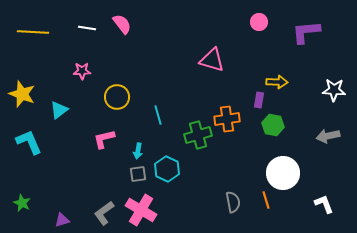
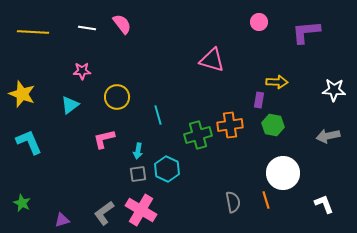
cyan triangle: moved 11 px right, 5 px up
orange cross: moved 3 px right, 6 px down
